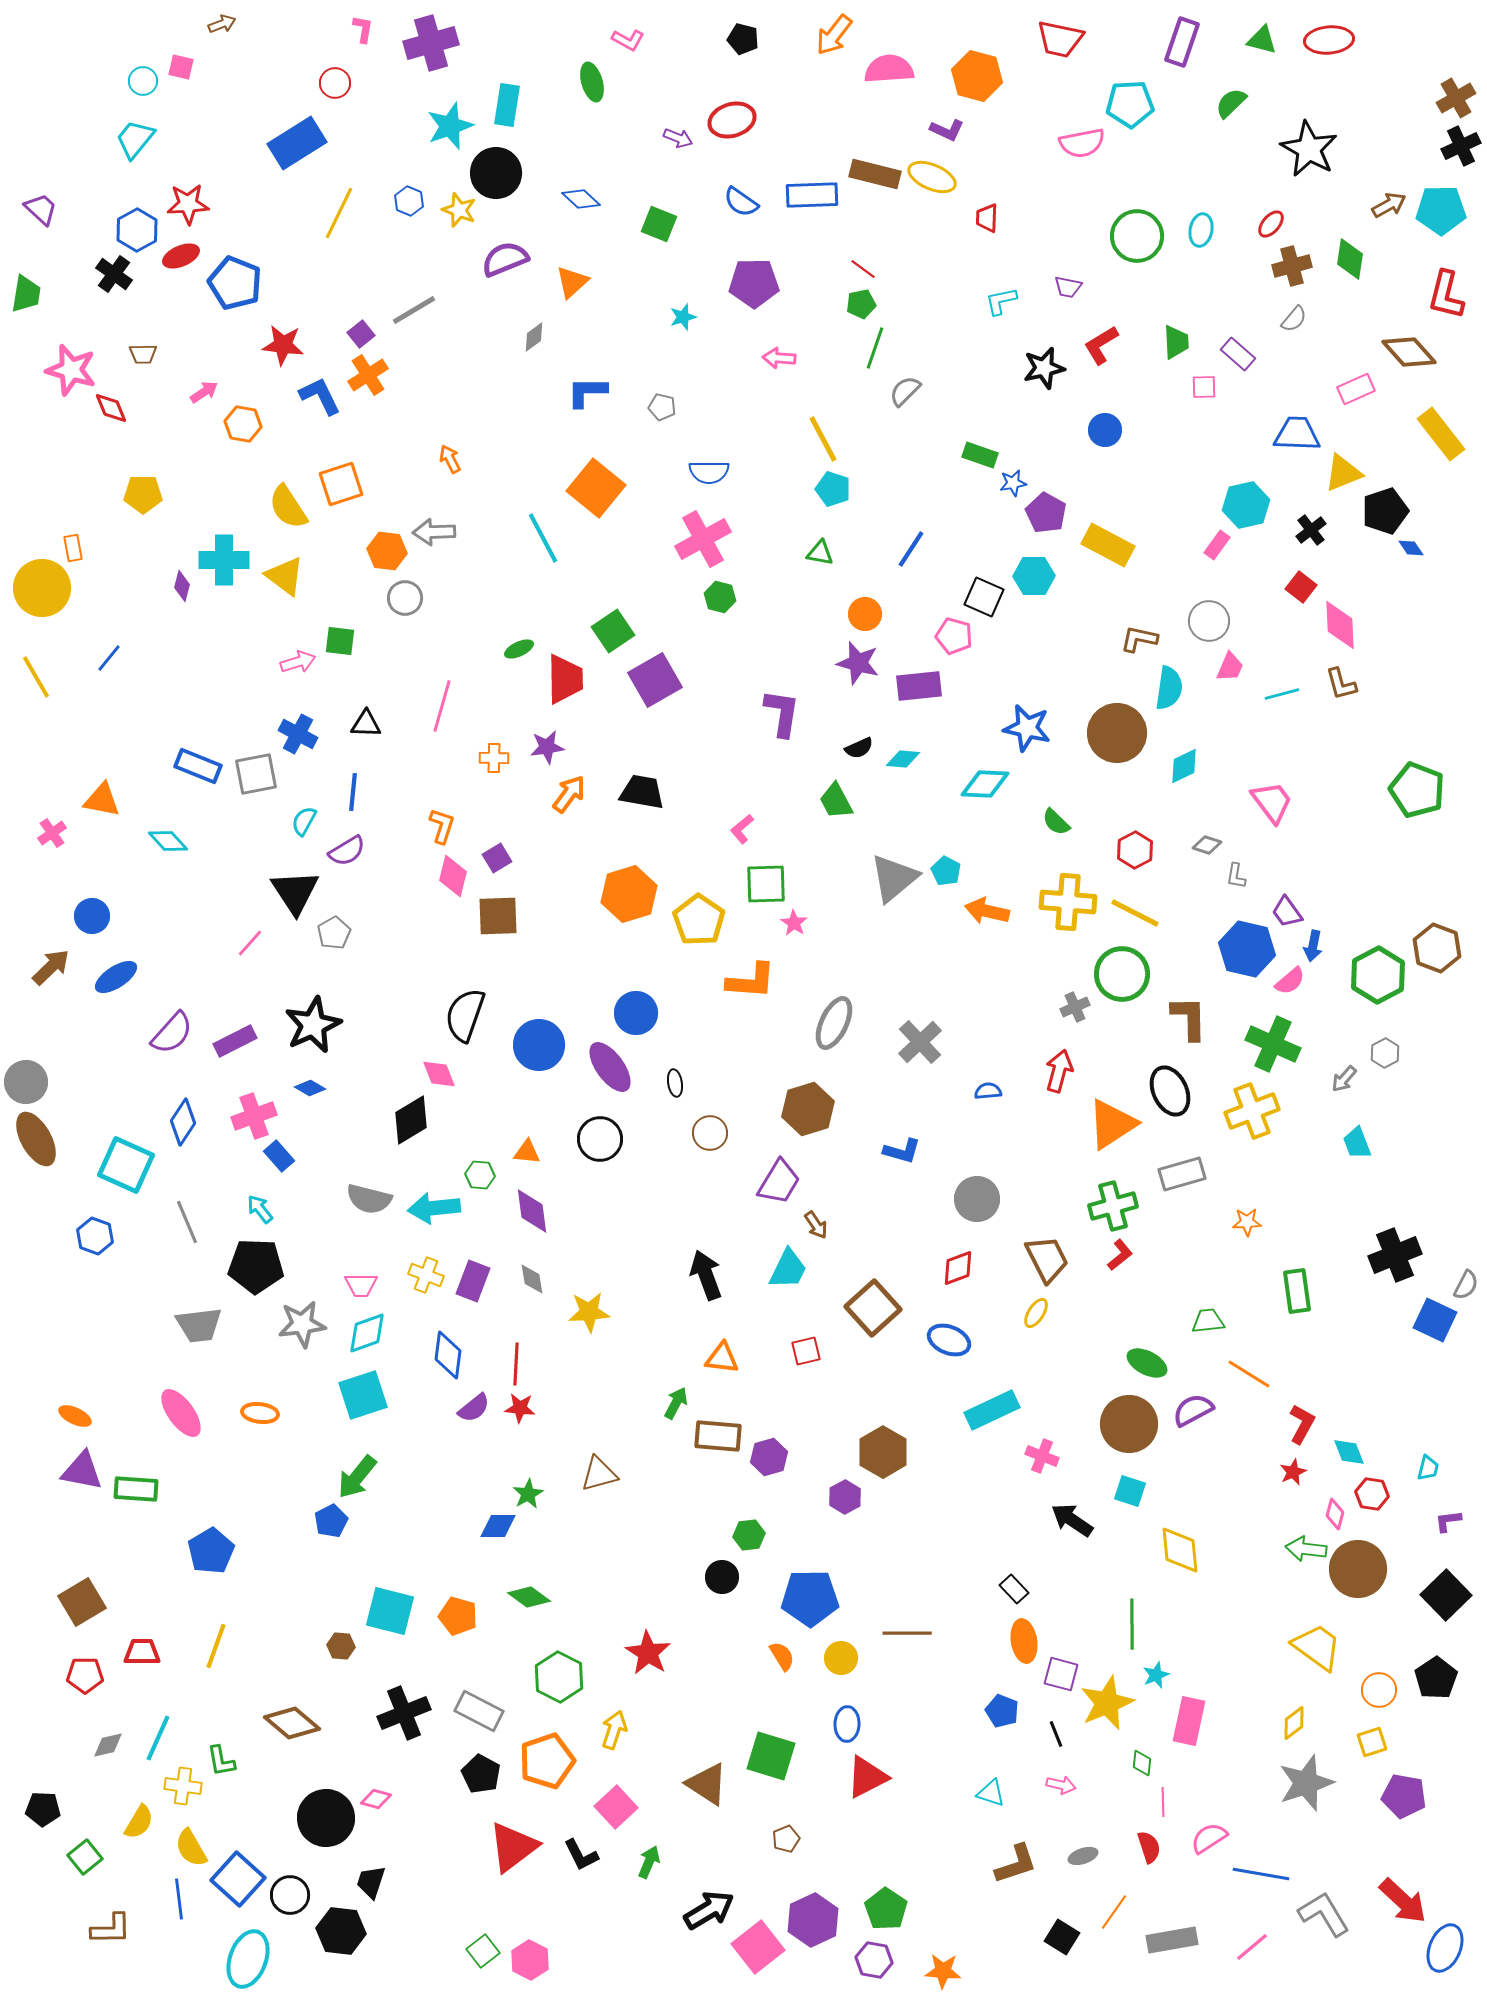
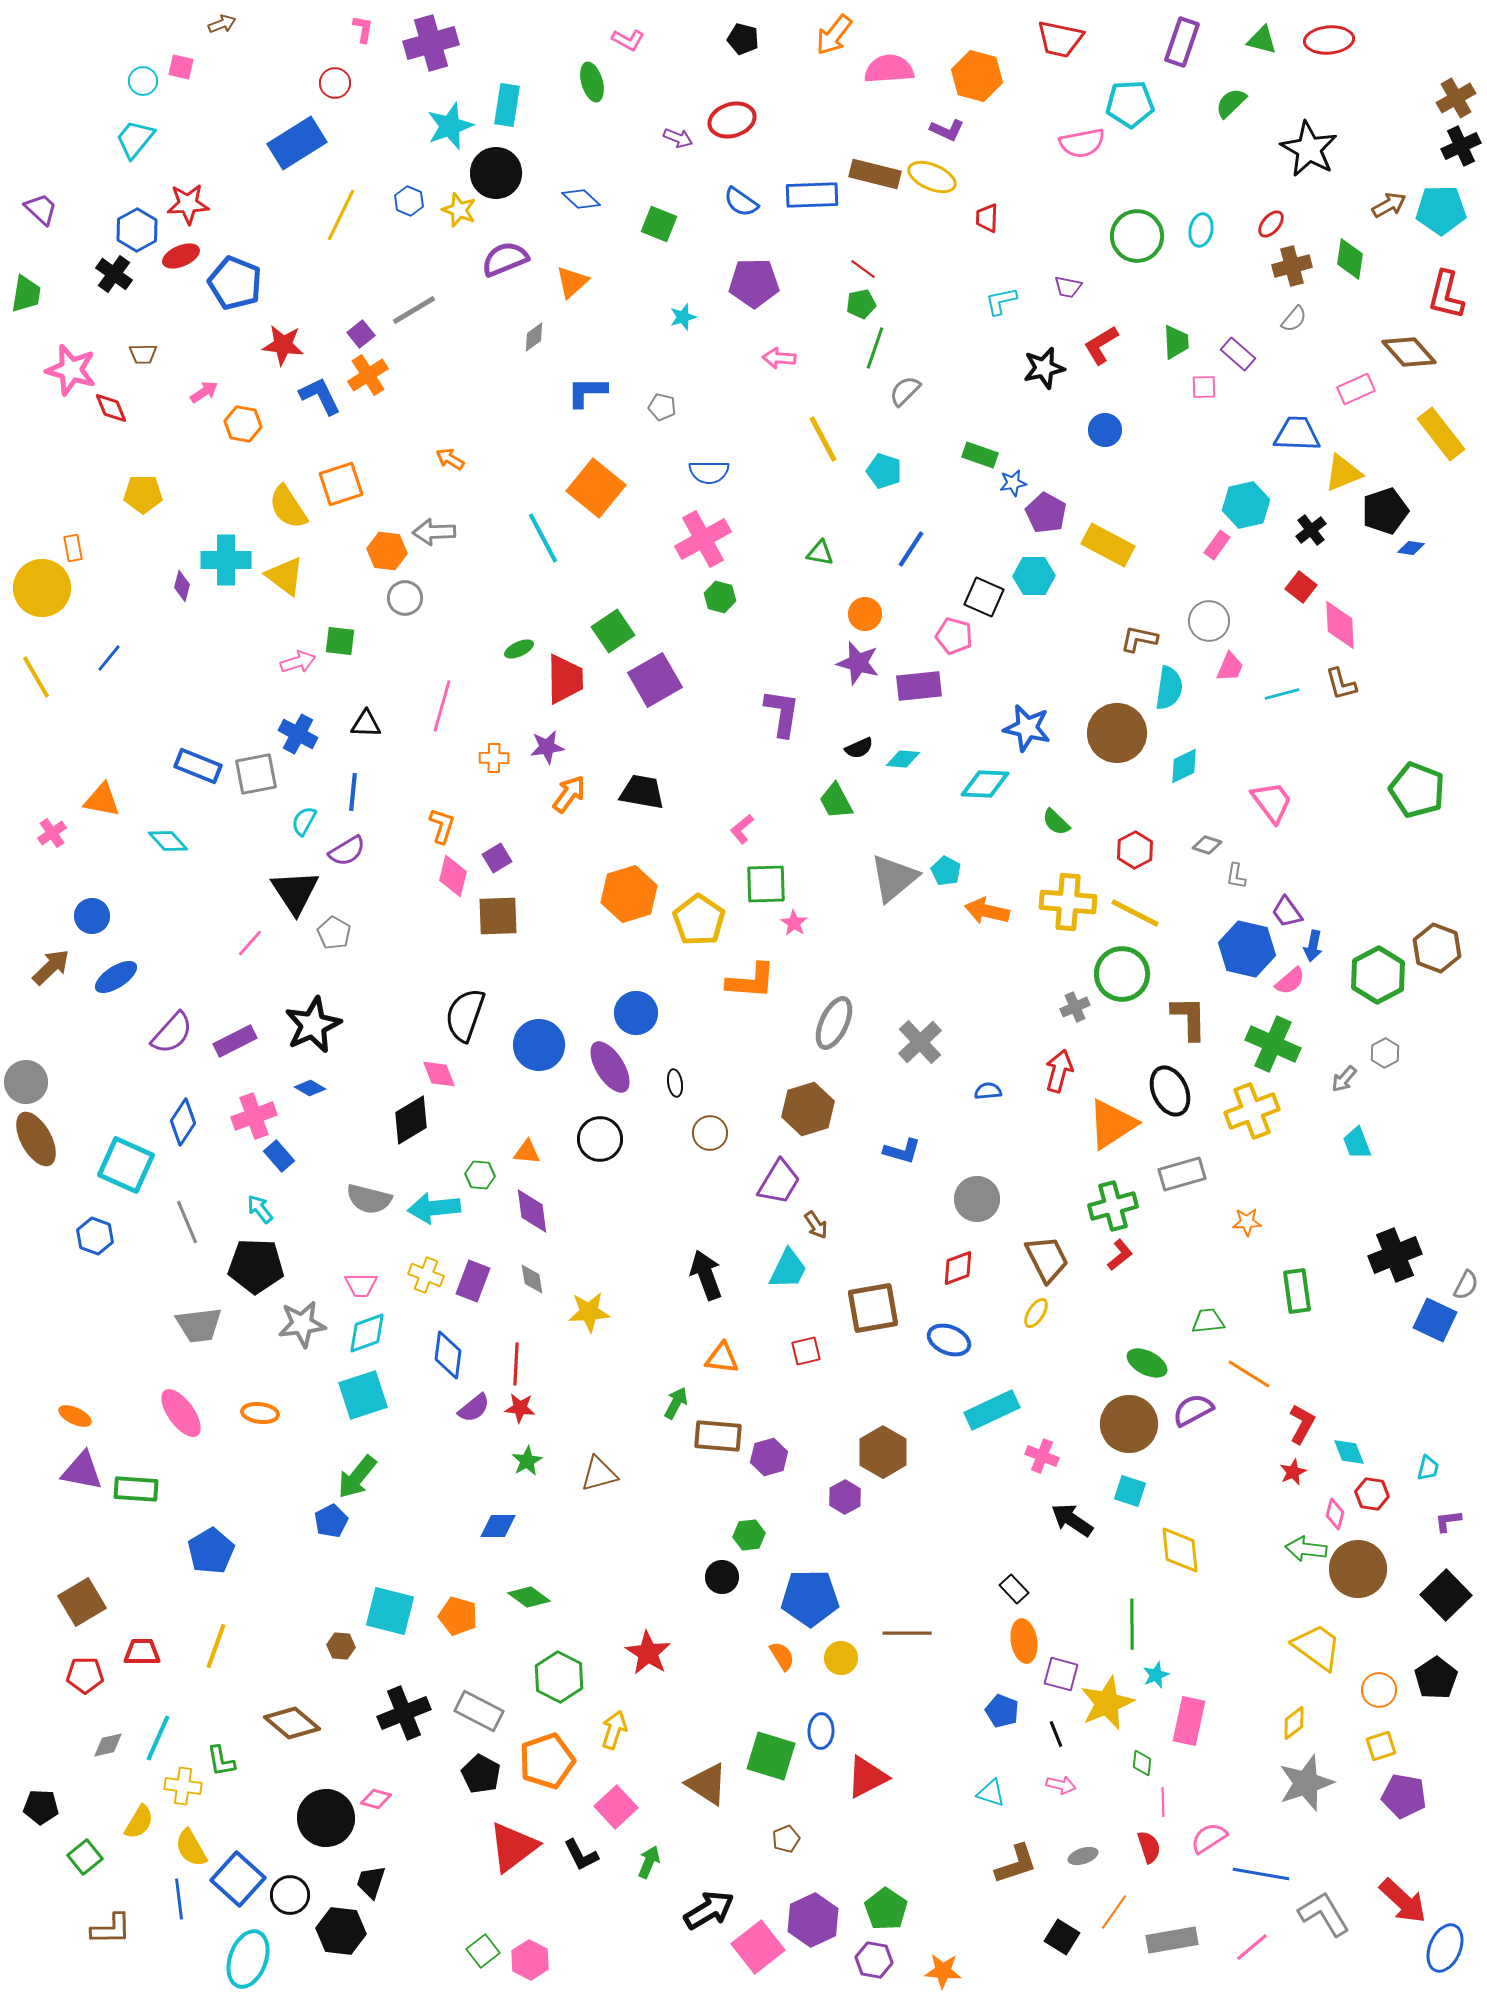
yellow line at (339, 213): moved 2 px right, 2 px down
orange arrow at (450, 459): rotated 32 degrees counterclockwise
cyan pentagon at (833, 489): moved 51 px right, 18 px up
blue diamond at (1411, 548): rotated 48 degrees counterclockwise
cyan cross at (224, 560): moved 2 px right
gray pentagon at (334, 933): rotated 12 degrees counterclockwise
purple ellipse at (610, 1067): rotated 4 degrees clockwise
brown square at (873, 1308): rotated 32 degrees clockwise
green star at (528, 1494): moved 1 px left, 33 px up
blue ellipse at (847, 1724): moved 26 px left, 7 px down
yellow square at (1372, 1742): moved 9 px right, 4 px down
black pentagon at (43, 1809): moved 2 px left, 2 px up
